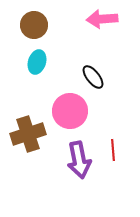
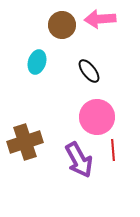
pink arrow: moved 2 px left
brown circle: moved 28 px right
black ellipse: moved 4 px left, 6 px up
pink circle: moved 27 px right, 6 px down
brown cross: moved 3 px left, 8 px down
purple arrow: rotated 18 degrees counterclockwise
